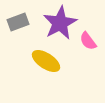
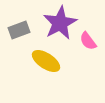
gray rectangle: moved 1 px right, 8 px down
